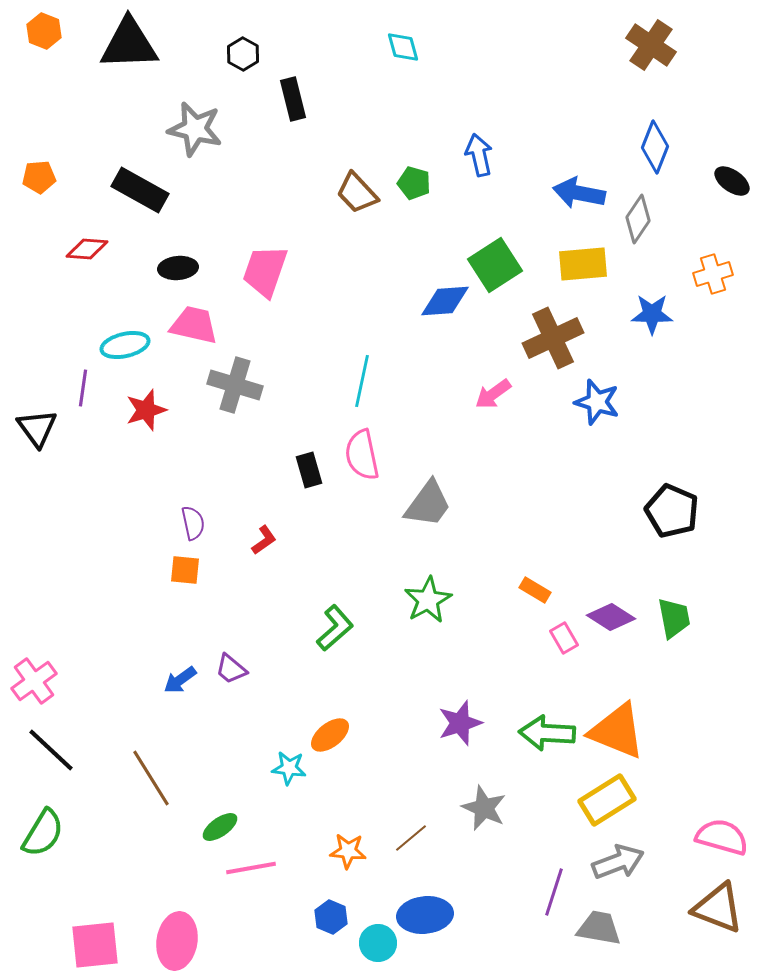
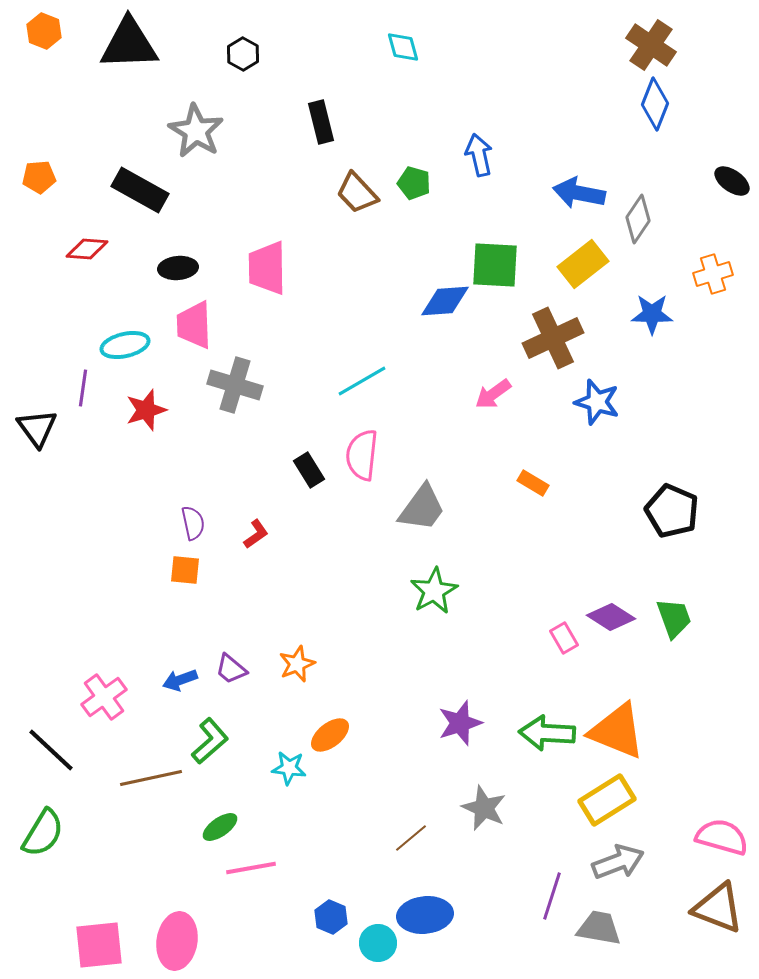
black rectangle at (293, 99): moved 28 px right, 23 px down
gray star at (195, 129): moved 1 px right, 2 px down; rotated 18 degrees clockwise
blue diamond at (655, 147): moved 43 px up
yellow rectangle at (583, 264): rotated 33 degrees counterclockwise
green square at (495, 265): rotated 36 degrees clockwise
pink trapezoid at (265, 271): moved 2 px right, 3 px up; rotated 20 degrees counterclockwise
pink trapezoid at (194, 325): rotated 105 degrees counterclockwise
cyan line at (362, 381): rotated 48 degrees clockwise
pink semicircle at (362, 455): rotated 18 degrees clockwise
black rectangle at (309, 470): rotated 16 degrees counterclockwise
gray trapezoid at (428, 504): moved 6 px left, 4 px down
red L-shape at (264, 540): moved 8 px left, 6 px up
orange rectangle at (535, 590): moved 2 px left, 107 px up
green star at (428, 600): moved 6 px right, 9 px up
green trapezoid at (674, 618): rotated 9 degrees counterclockwise
green L-shape at (335, 628): moved 125 px left, 113 px down
blue arrow at (180, 680): rotated 16 degrees clockwise
pink cross at (34, 681): moved 70 px right, 16 px down
brown line at (151, 778): rotated 70 degrees counterclockwise
orange star at (348, 851): moved 51 px left, 187 px up; rotated 27 degrees counterclockwise
purple line at (554, 892): moved 2 px left, 4 px down
pink square at (95, 945): moved 4 px right
